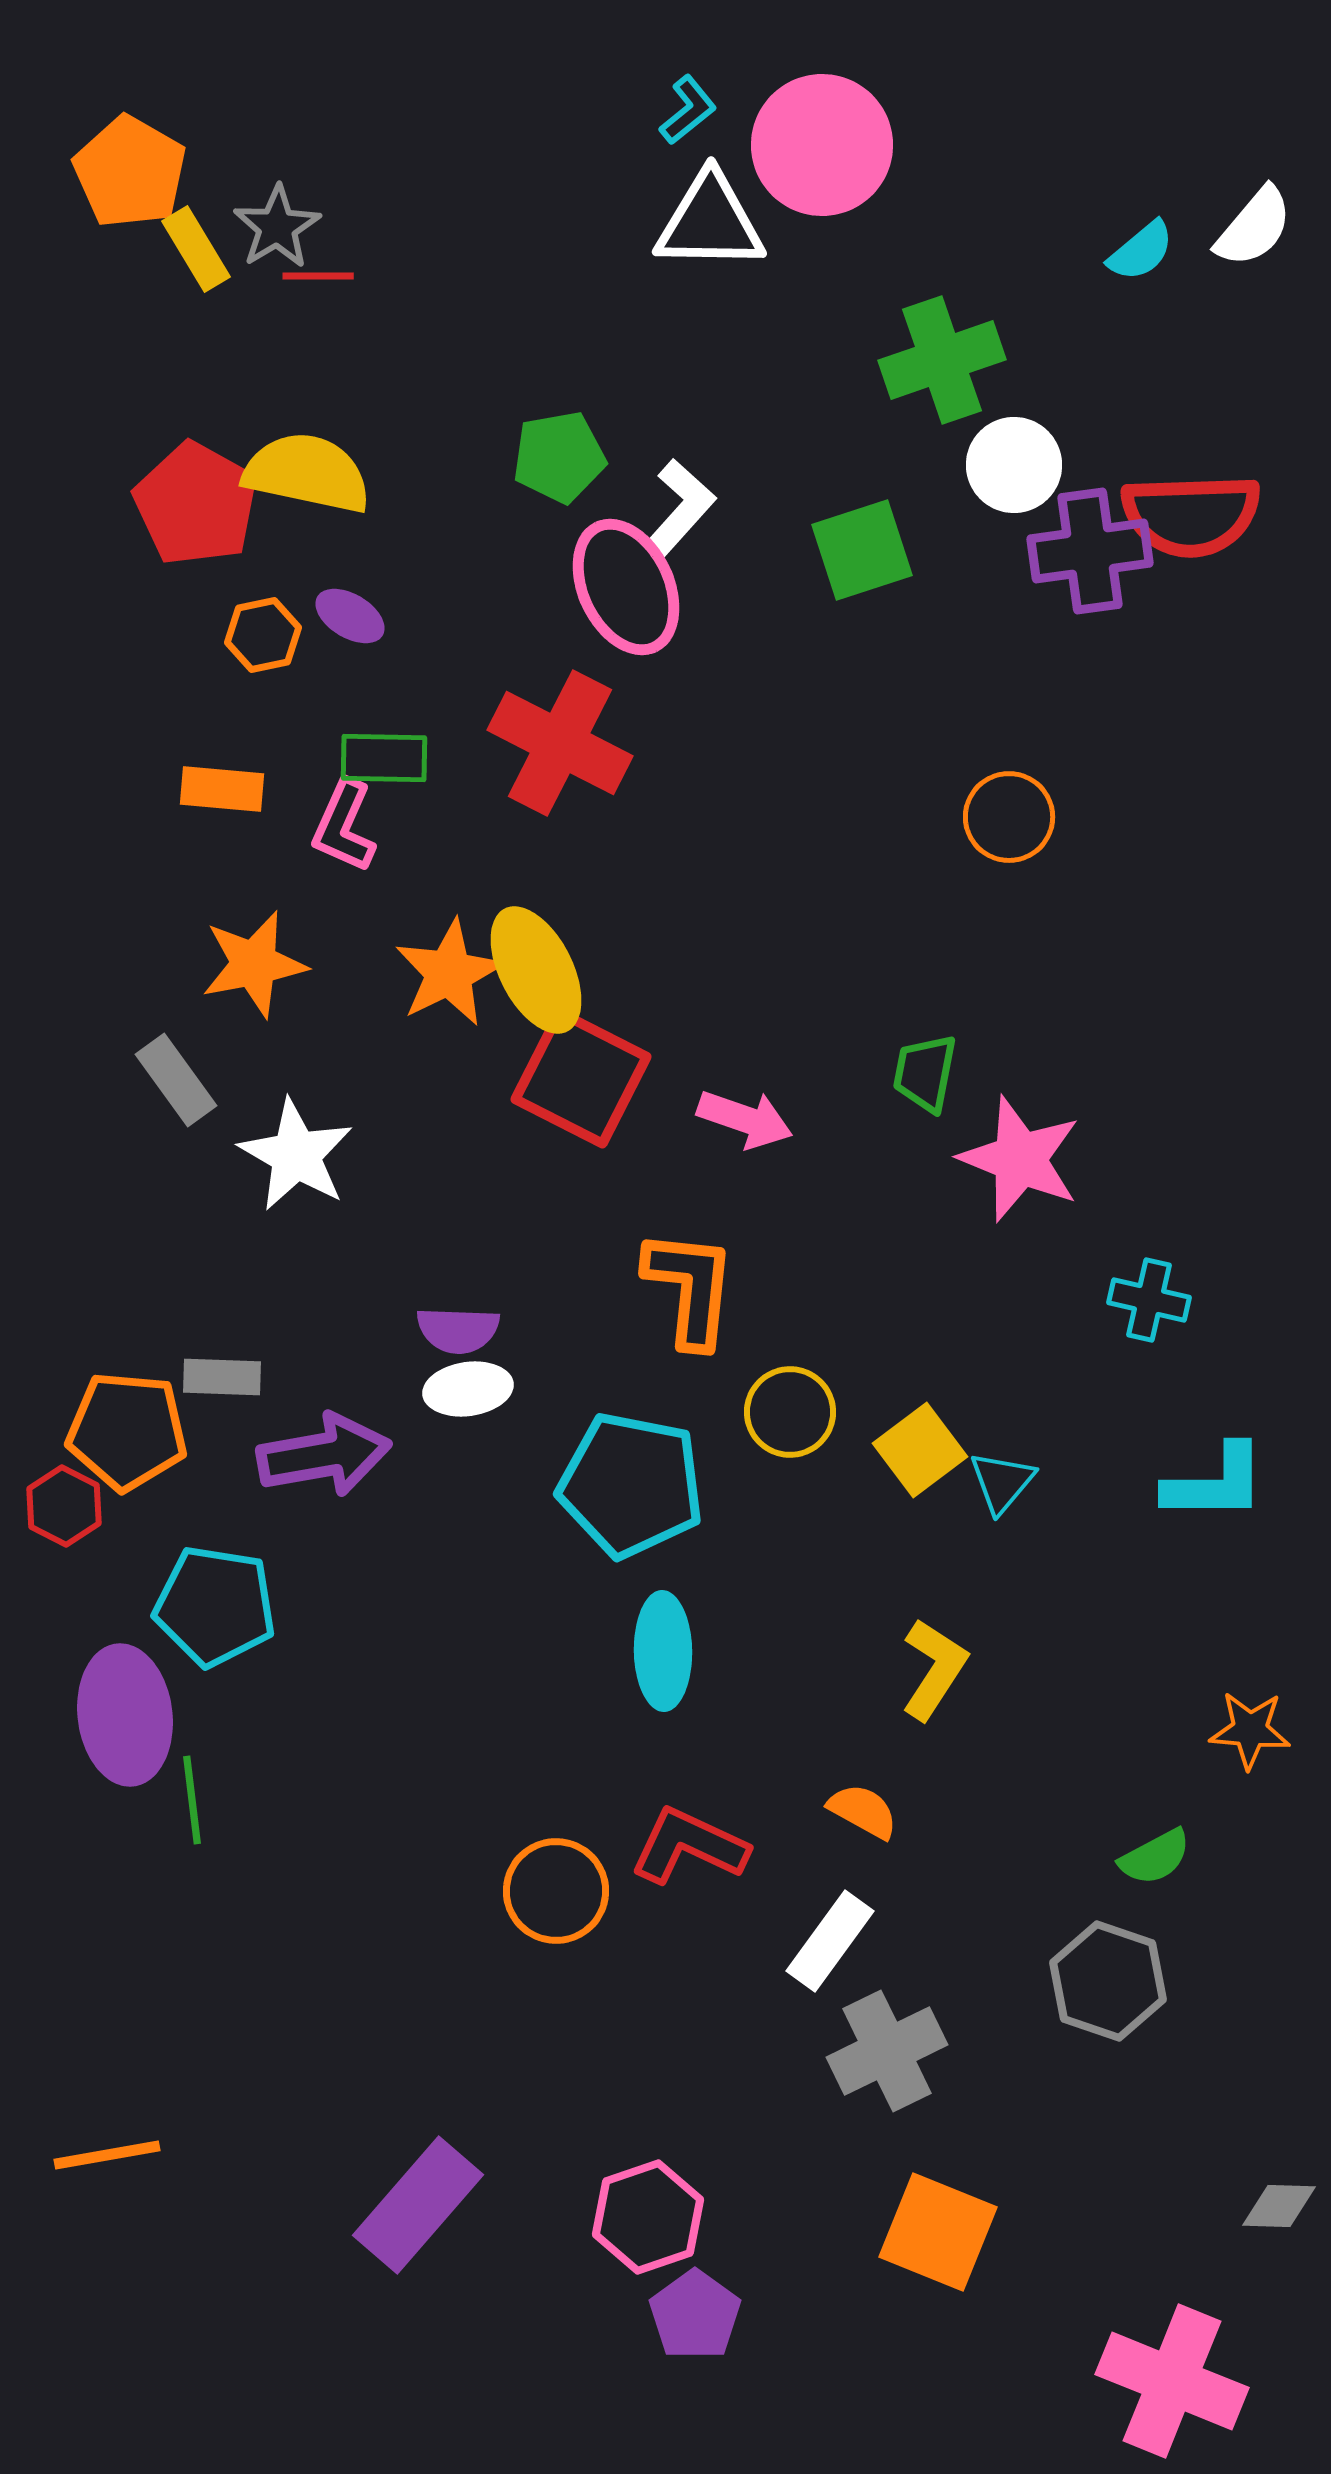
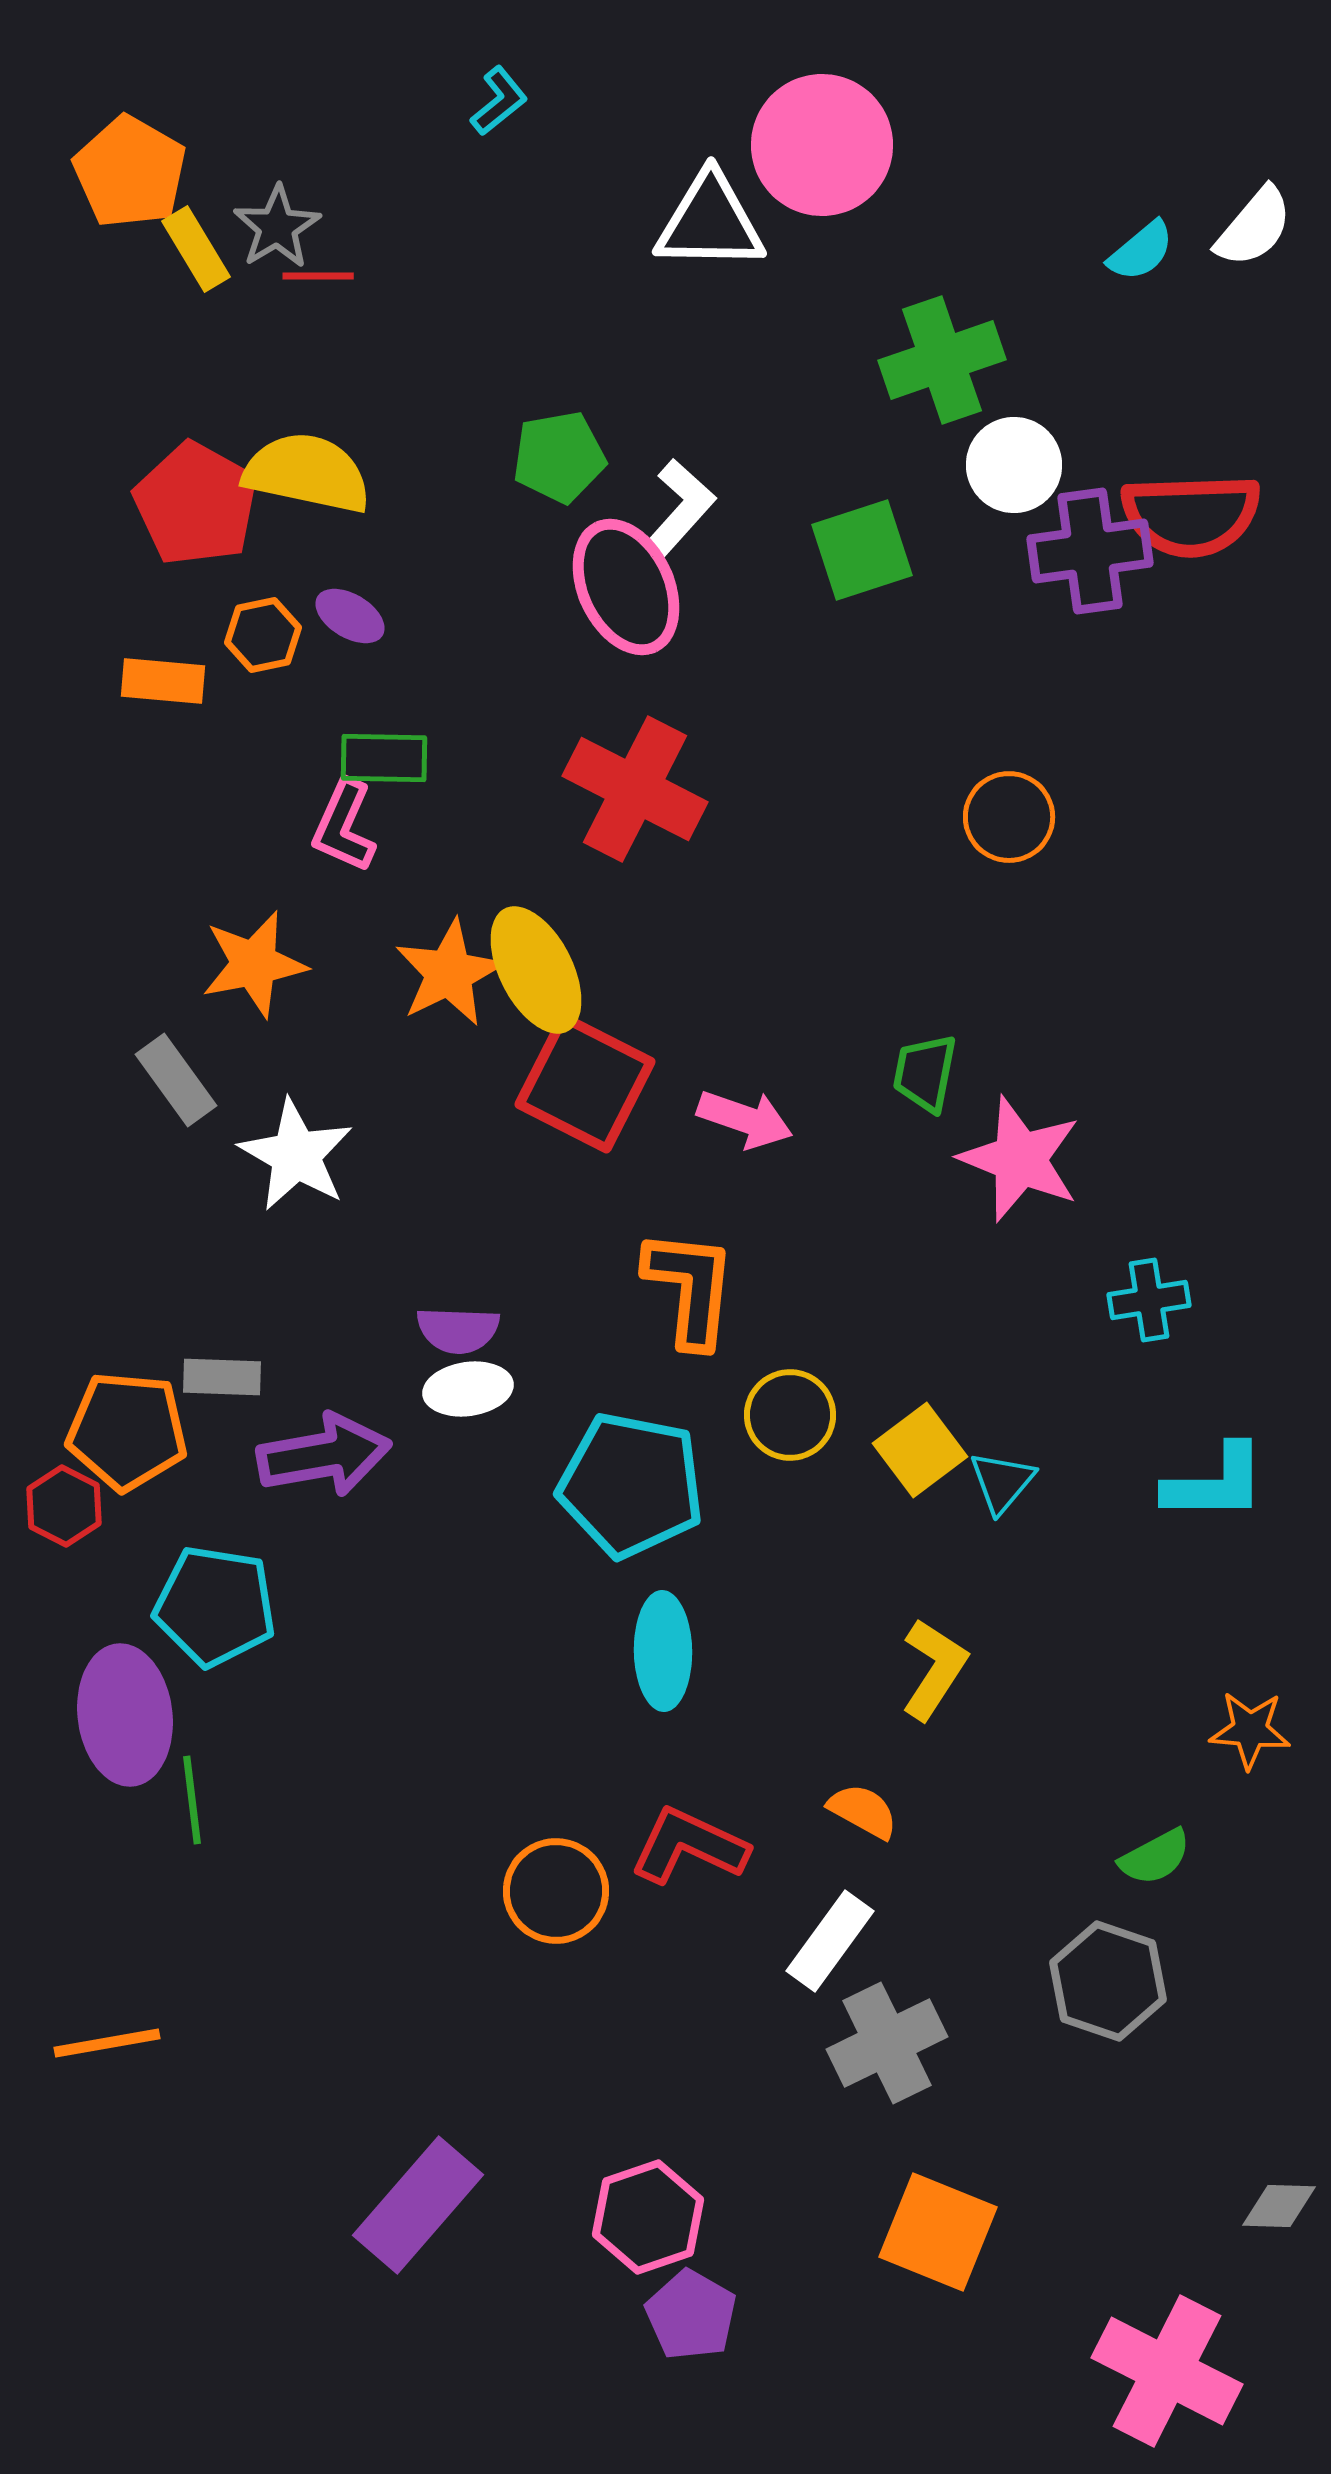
cyan L-shape at (688, 110): moved 189 px left, 9 px up
red cross at (560, 743): moved 75 px right, 46 px down
orange rectangle at (222, 789): moved 59 px left, 108 px up
red square at (581, 1078): moved 4 px right, 5 px down
cyan cross at (1149, 1300): rotated 22 degrees counterclockwise
yellow circle at (790, 1412): moved 3 px down
gray cross at (887, 2051): moved 8 px up
orange line at (107, 2155): moved 112 px up
purple pentagon at (695, 2315): moved 4 px left; rotated 6 degrees counterclockwise
pink cross at (1172, 2381): moved 5 px left, 10 px up; rotated 5 degrees clockwise
